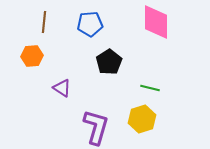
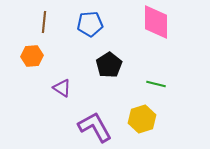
black pentagon: moved 3 px down
green line: moved 6 px right, 4 px up
purple L-shape: moved 1 px left; rotated 45 degrees counterclockwise
